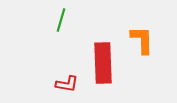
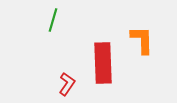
green line: moved 8 px left
red L-shape: rotated 65 degrees counterclockwise
